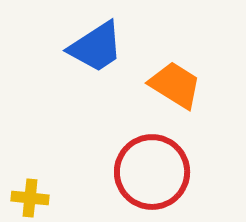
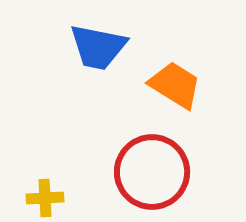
blue trapezoid: moved 2 px right; rotated 44 degrees clockwise
yellow cross: moved 15 px right; rotated 9 degrees counterclockwise
